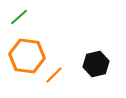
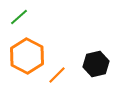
orange hexagon: rotated 20 degrees clockwise
orange line: moved 3 px right
